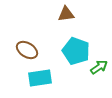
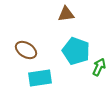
brown ellipse: moved 1 px left
green arrow: rotated 30 degrees counterclockwise
